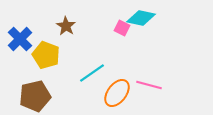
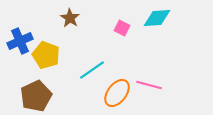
cyan diamond: moved 16 px right; rotated 16 degrees counterclockwise
brown star: moved 4 px right, 8 px up
blue cross: moved 2 px down; rotated 20 degrees clockwise
cyan line: moved 3 px up
brown pentagon: moved 1 px right; rotated 12 degrees counterclockwise
